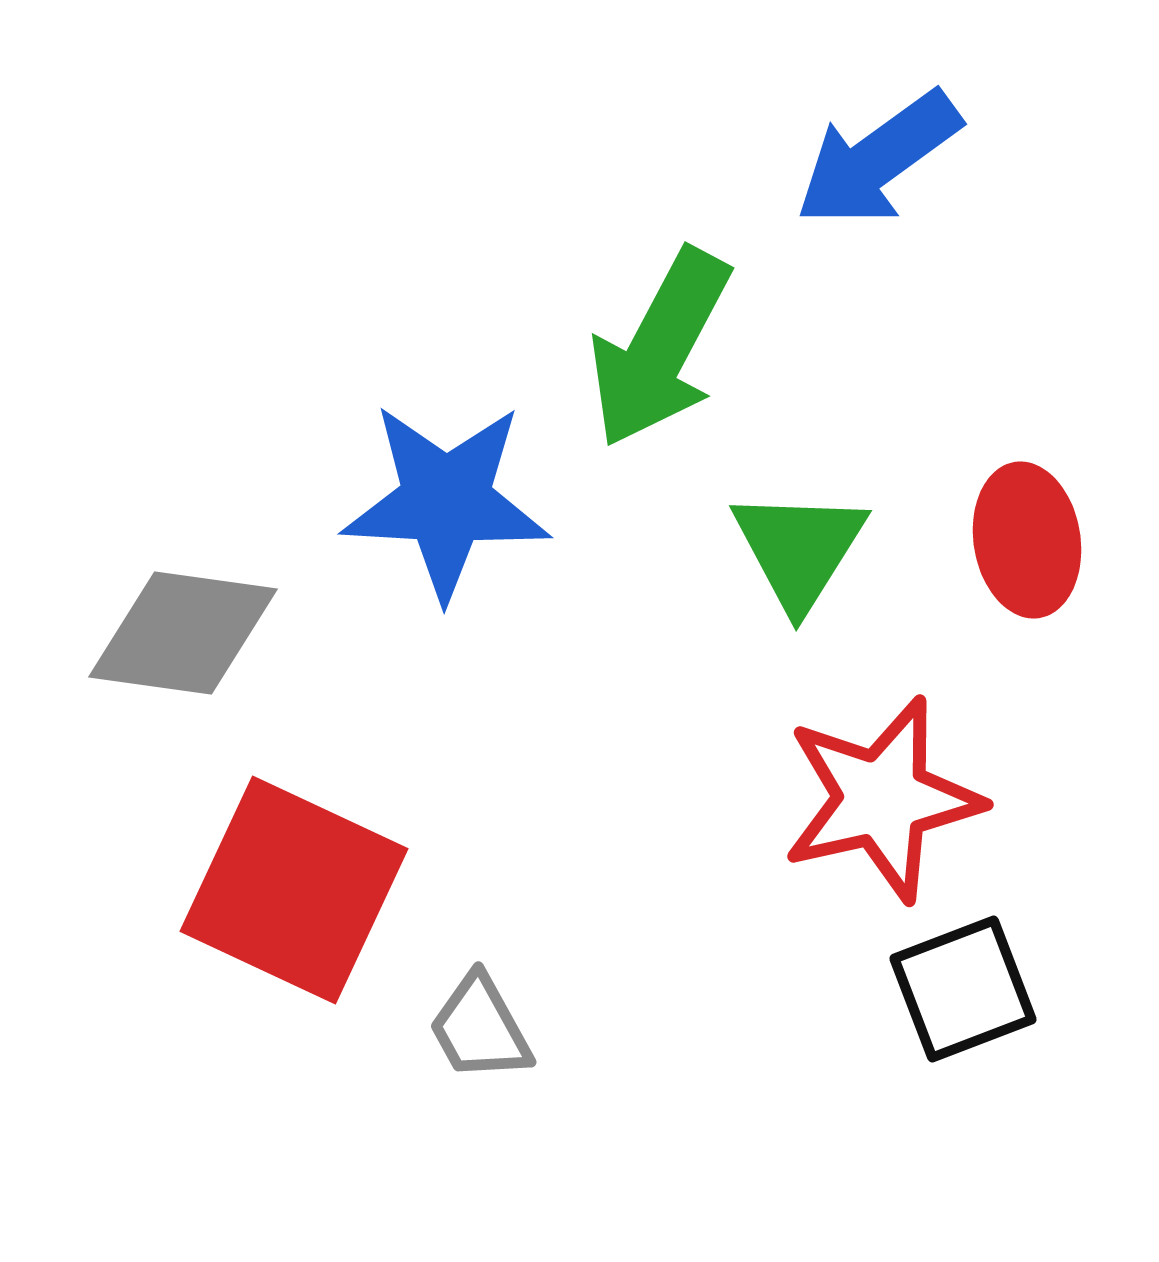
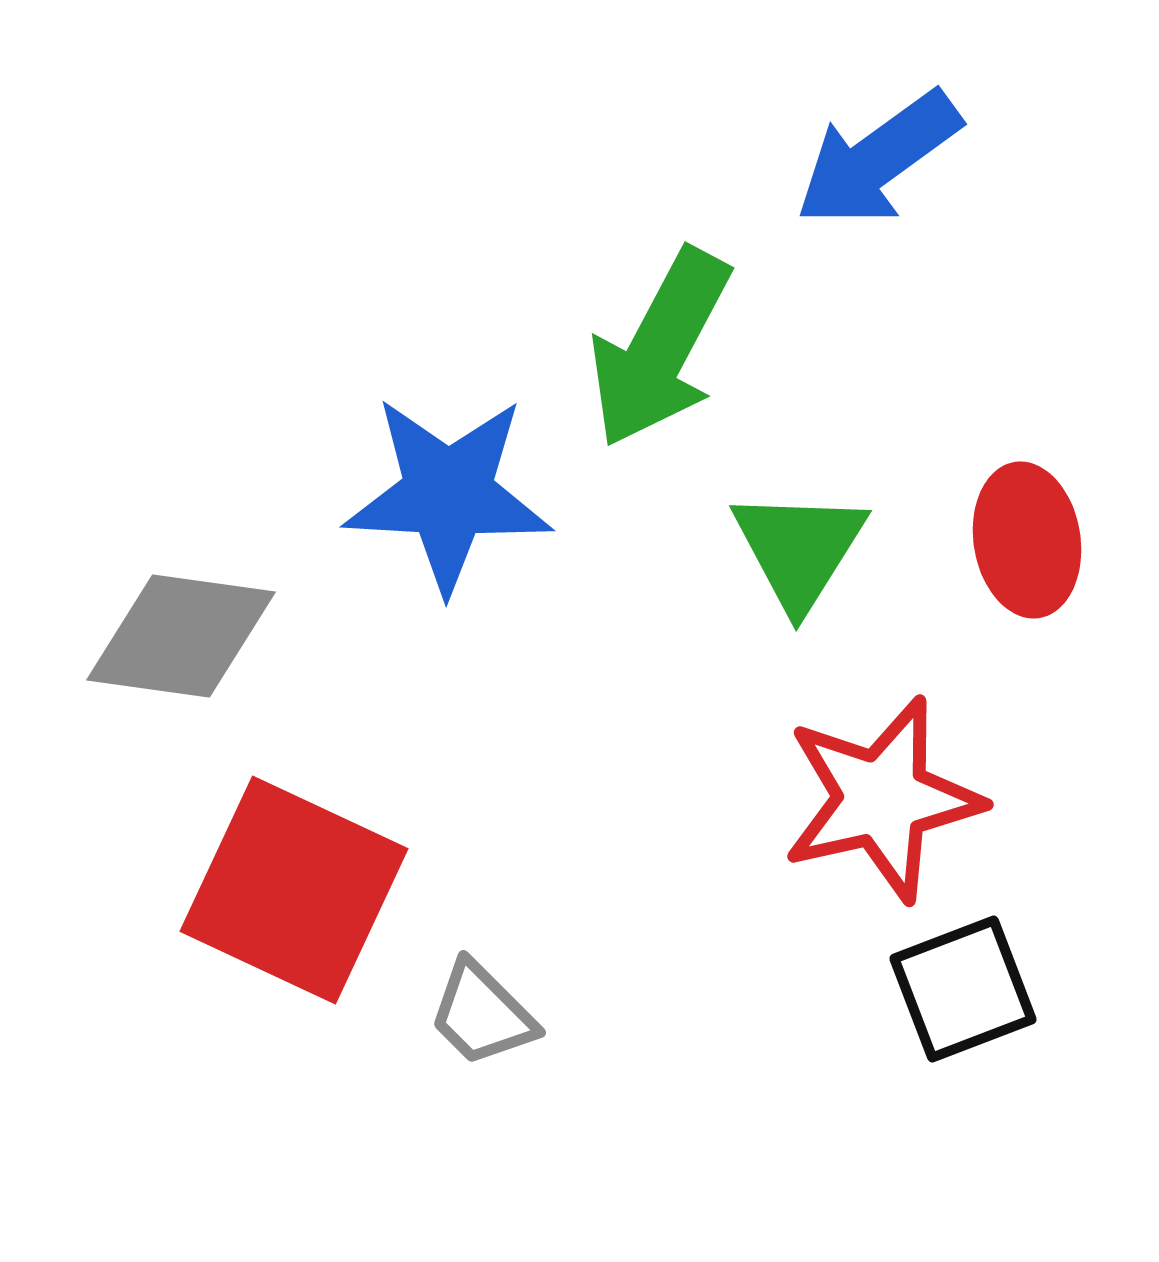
blue star: moved 2 px right, 7 px up
gray diamond: moved 2 px left, 3 px down
gray trapezoid: moved 2 px right, 14 px up; rotated 16 degrees counterclockwise
